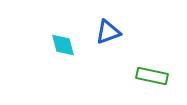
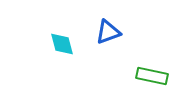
cyan diamond: moved 1 px left, 1 px up
